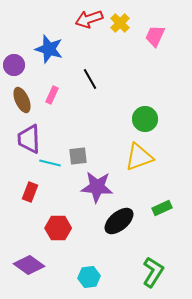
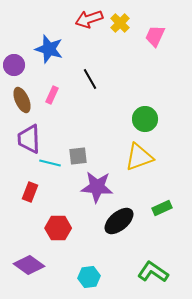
green L-shape: rotated 88 degrees counterclockwise
